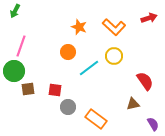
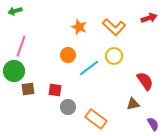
green arrow: rotated 48 degrees clockwise
orange circle: moved 3 px down
